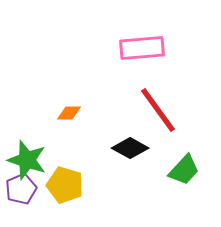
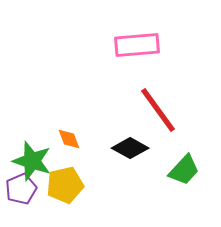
pink rectangle: moved 5 px left, 3 px up
orange diamond: moved 26 px down; rotated 70 degrees clockwise
green star: moved 5 px right, 1 px down
yellow pentagon: rotated 30 degrees counterclockwise
